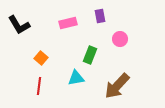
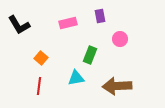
brown arrow: rotated 44 degrees clockwise
